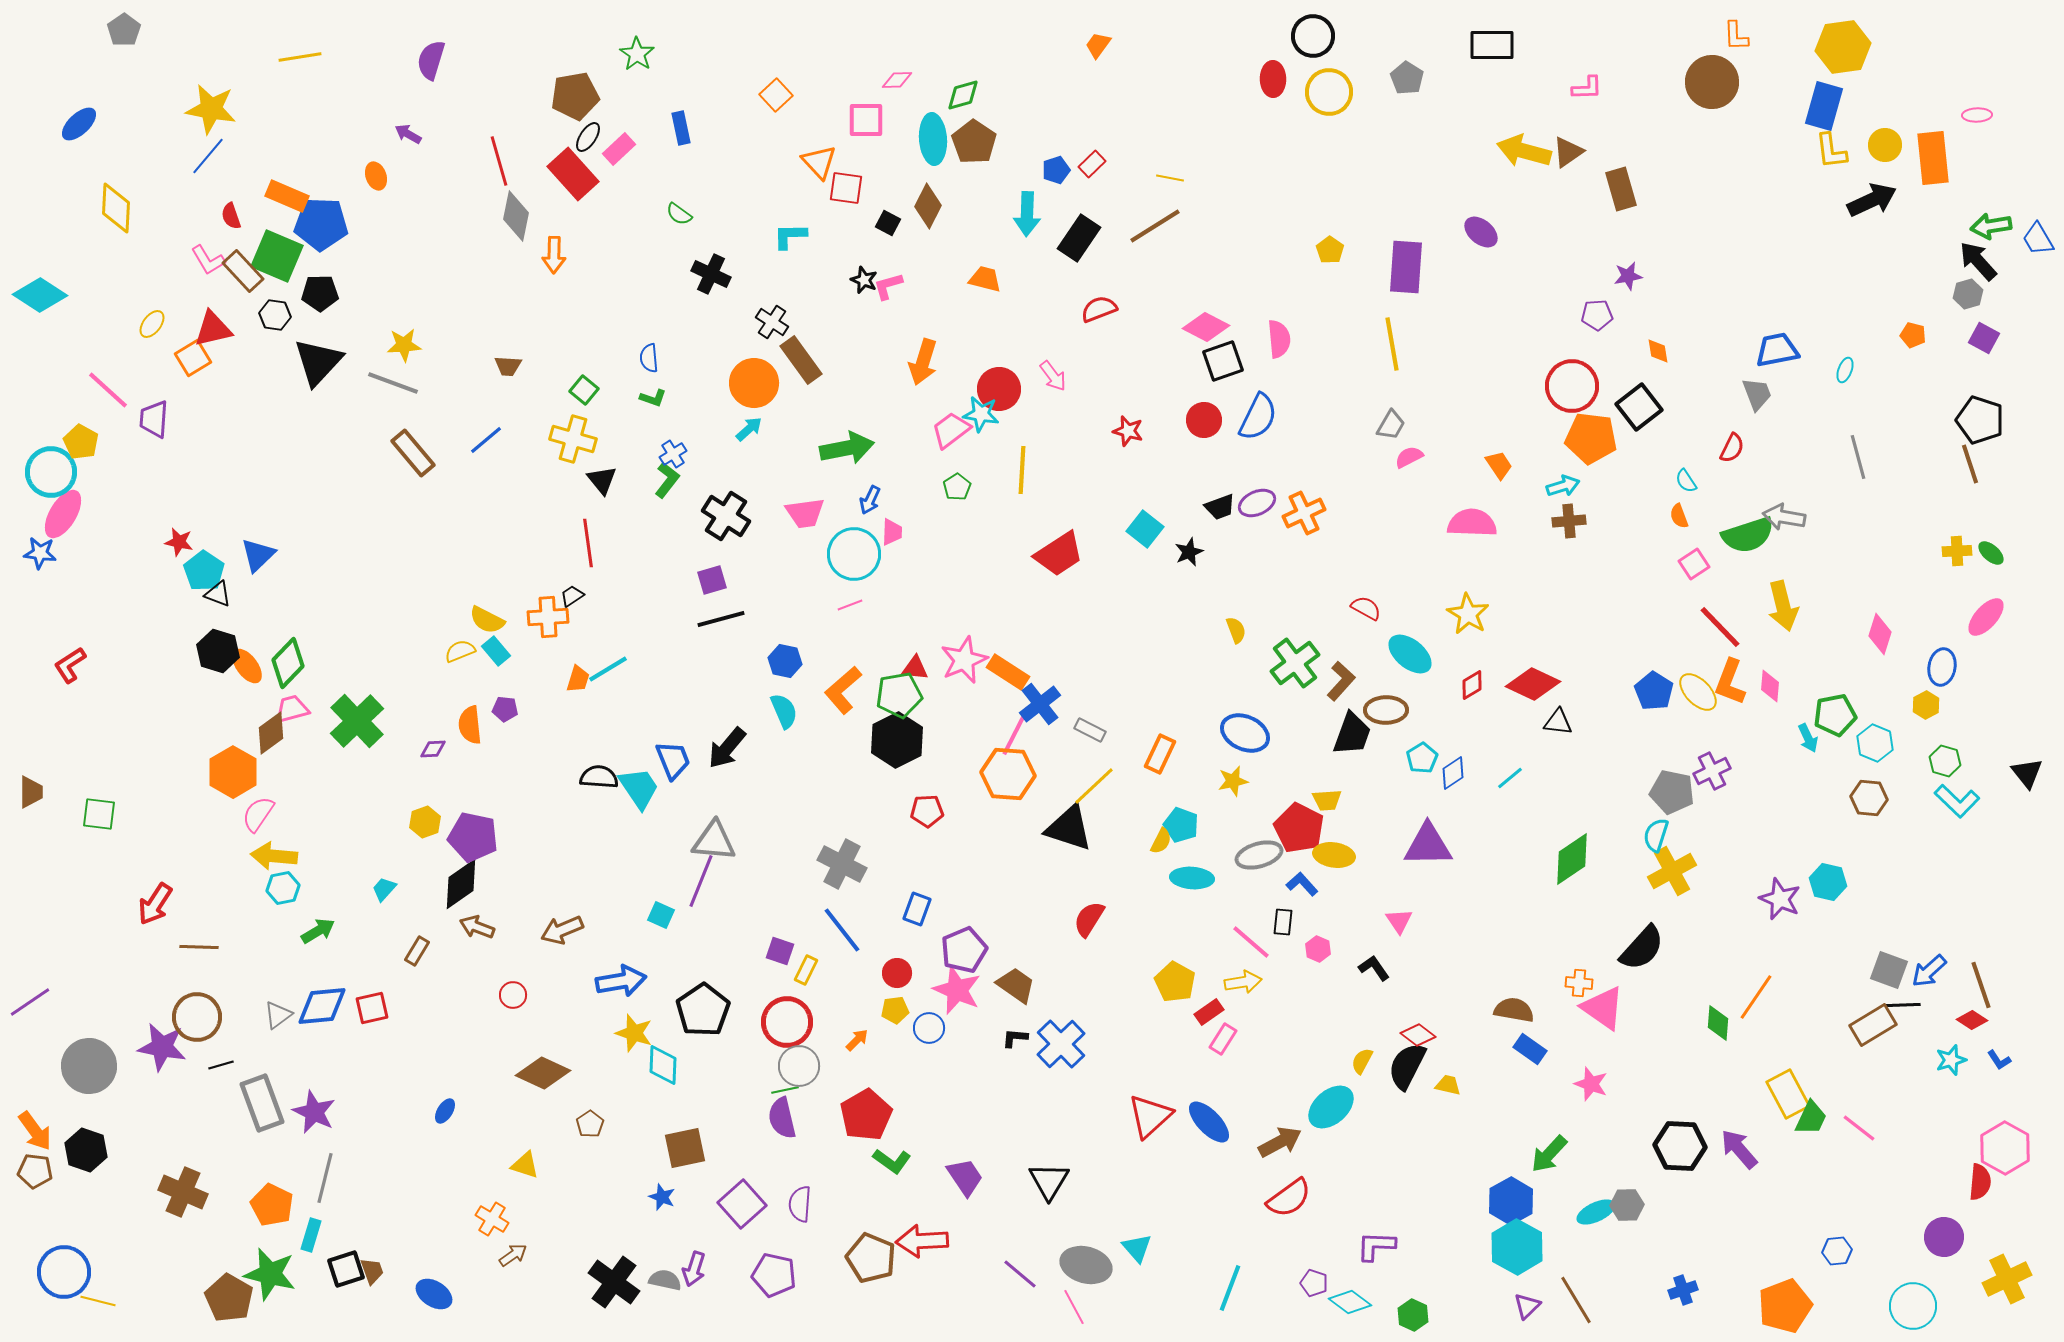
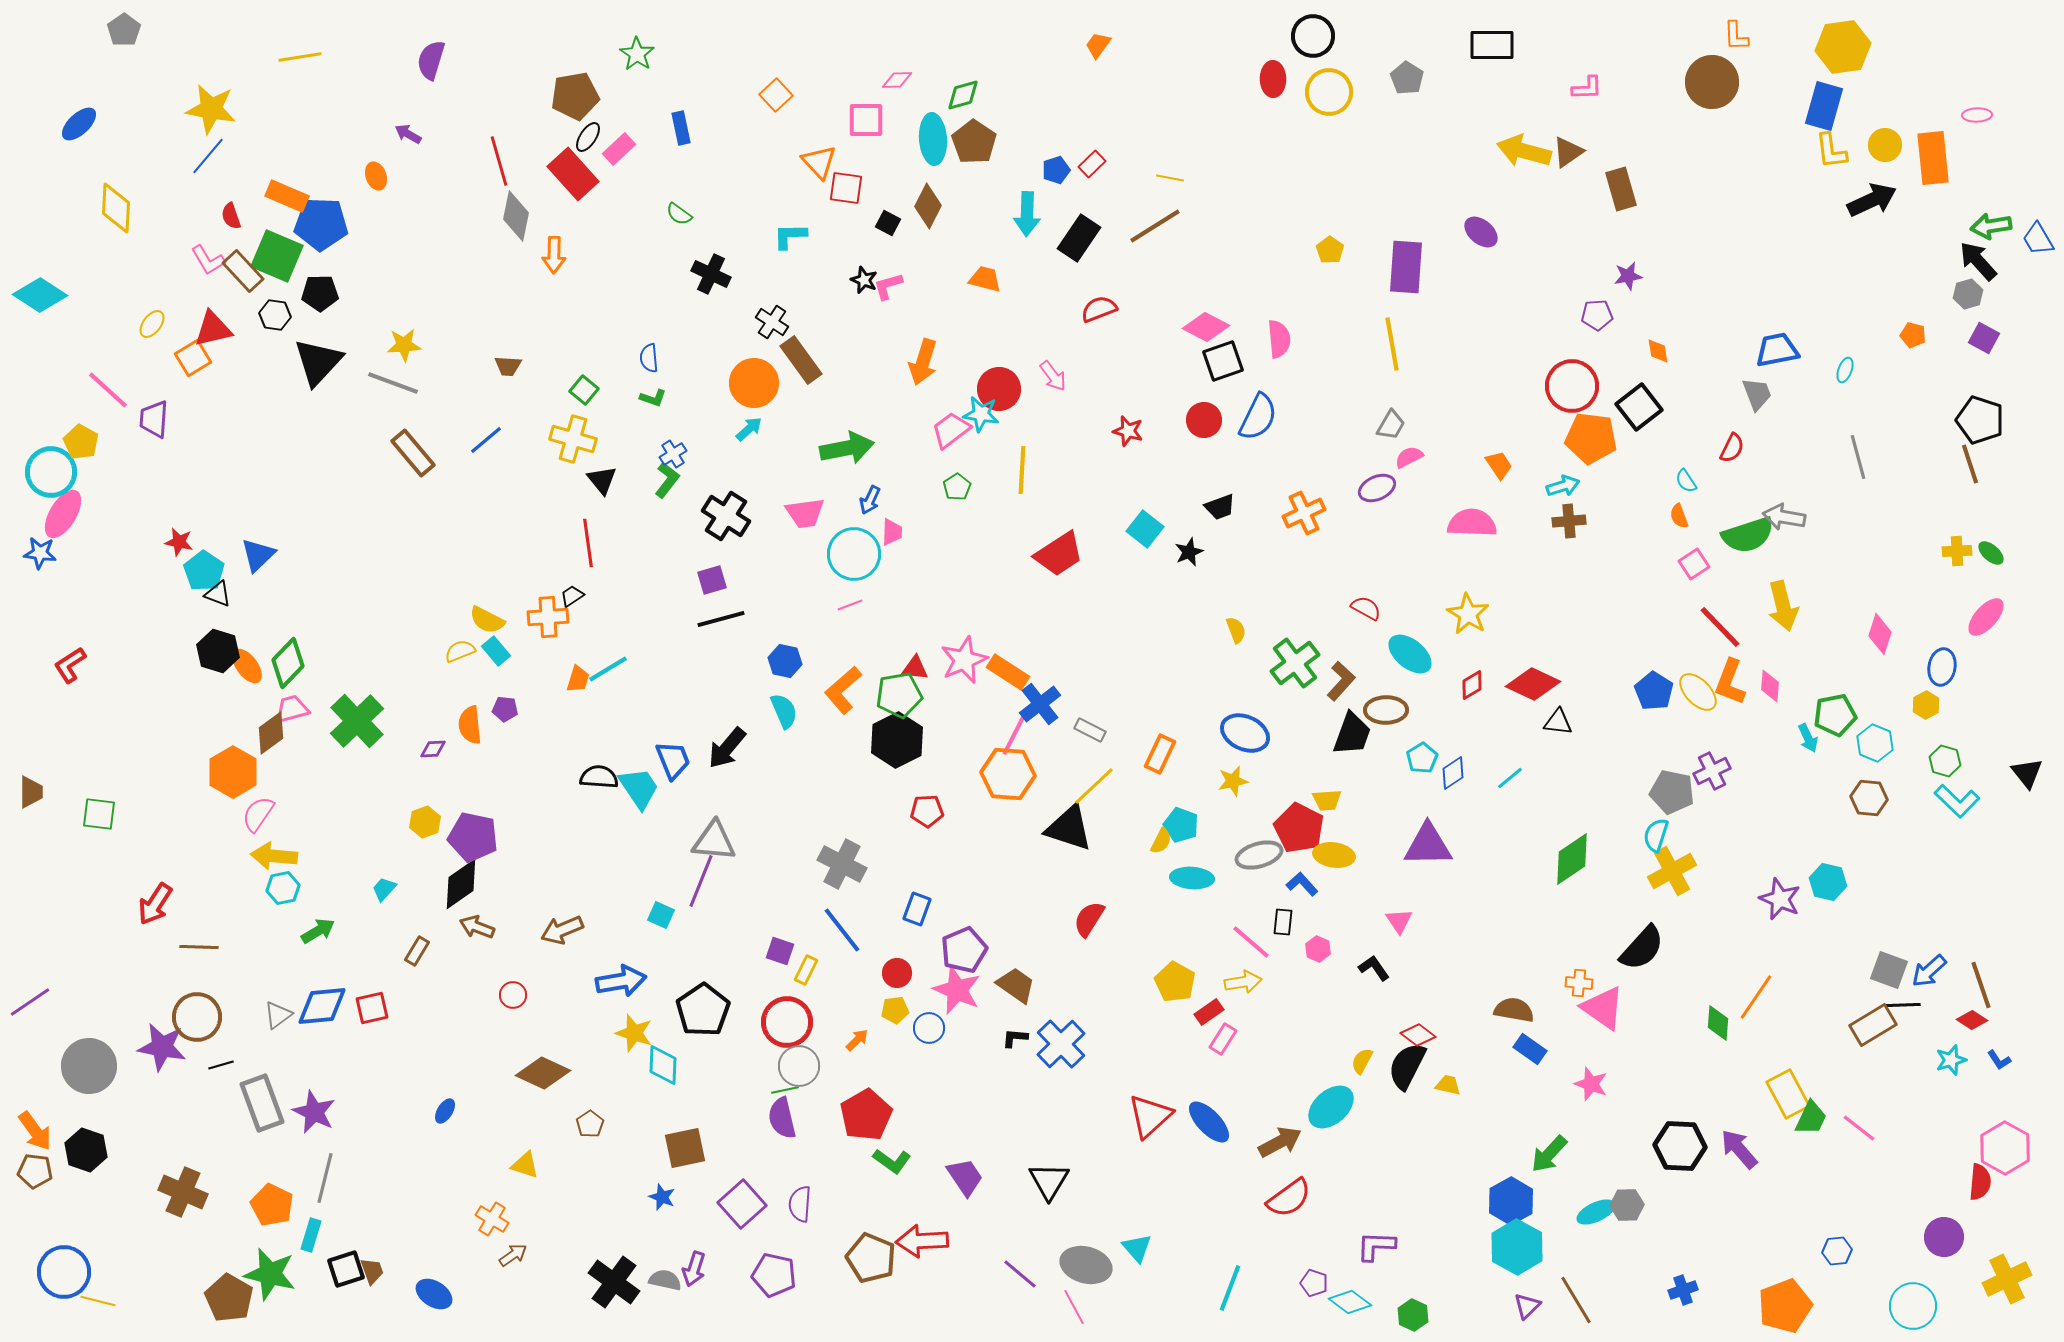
purple ellipse at (1257, 503): moved 120 px right, 15 px up
